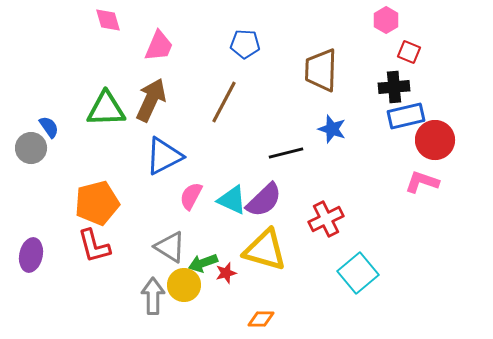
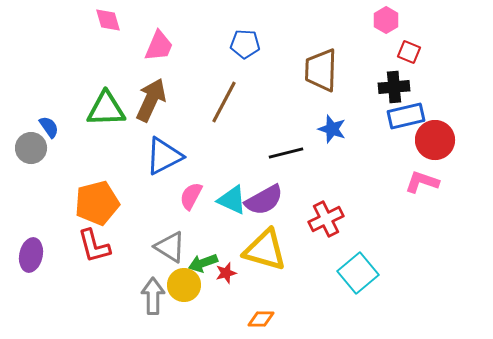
purple semicircle: rotated 15 degrees clockwise
